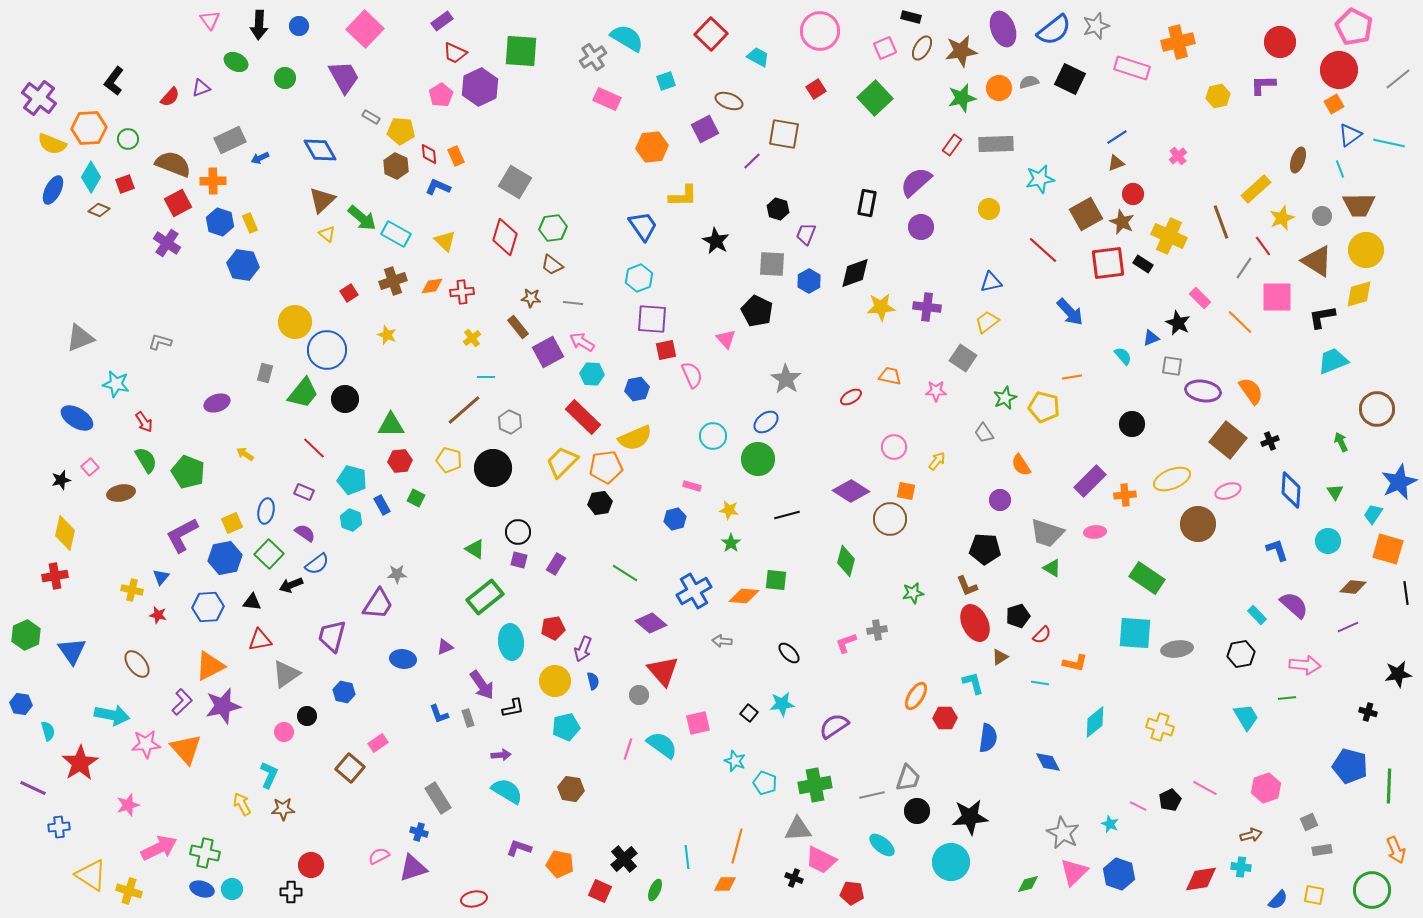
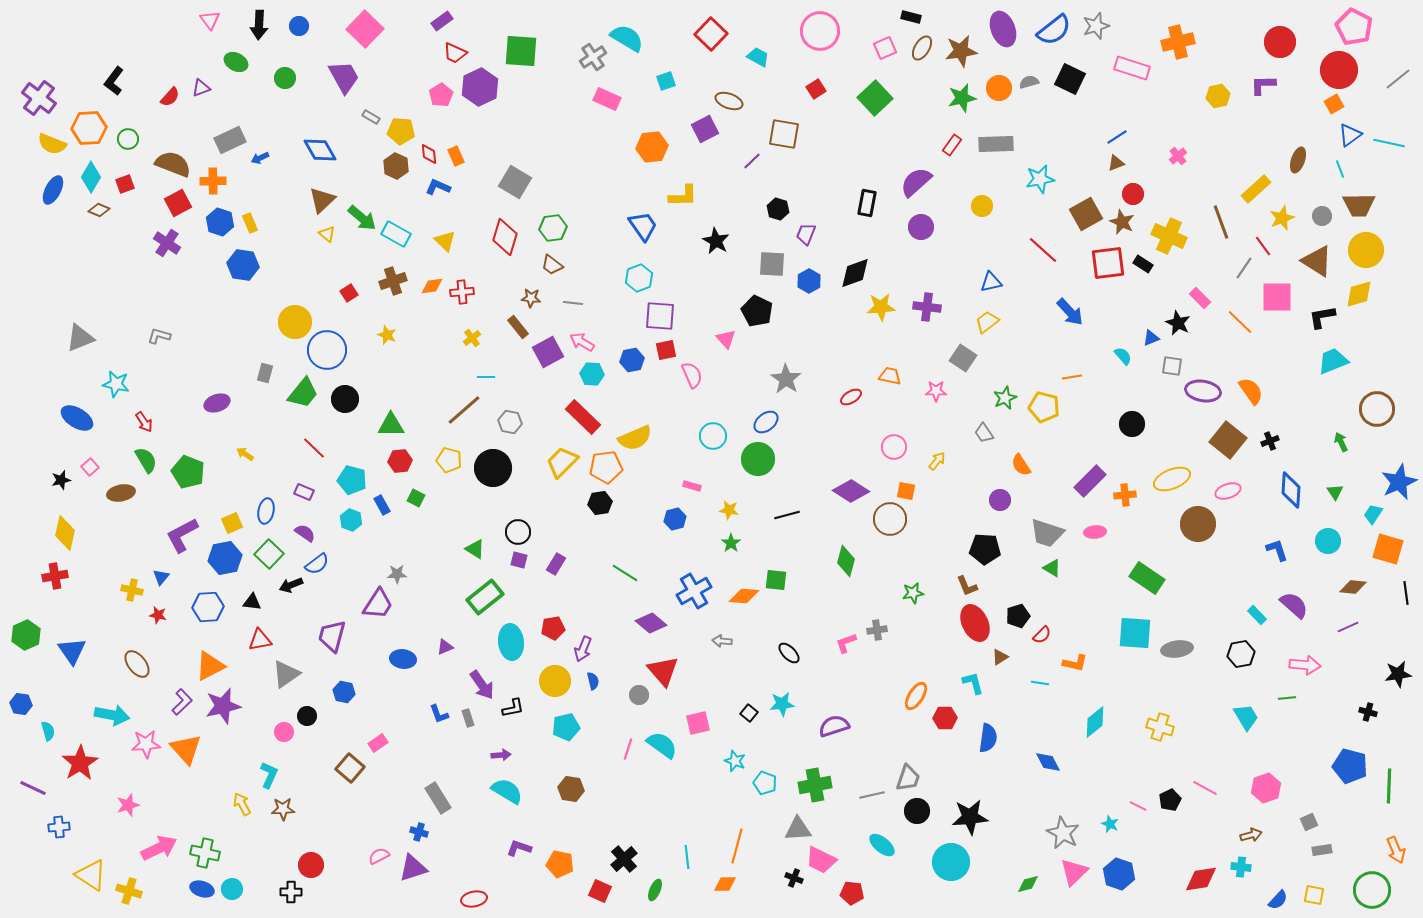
yellow circle at (989, 209): moved 7 px left, 3 px up
purple square at (652, 319): moved 8 px right, 3 px up
gray L-shape at (160, 342): moved 1 px left, 6 px up
blue hexagon at (637, 389): moved 5 px left, 29 px up
gray hexagon at (510, 422): rotated 15 degrees counterclockwise
purple semicircle at (834, 726): rotated 16 degrees clockwise
